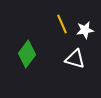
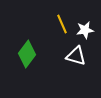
white triangle: moved 1 px right, 3 px up
